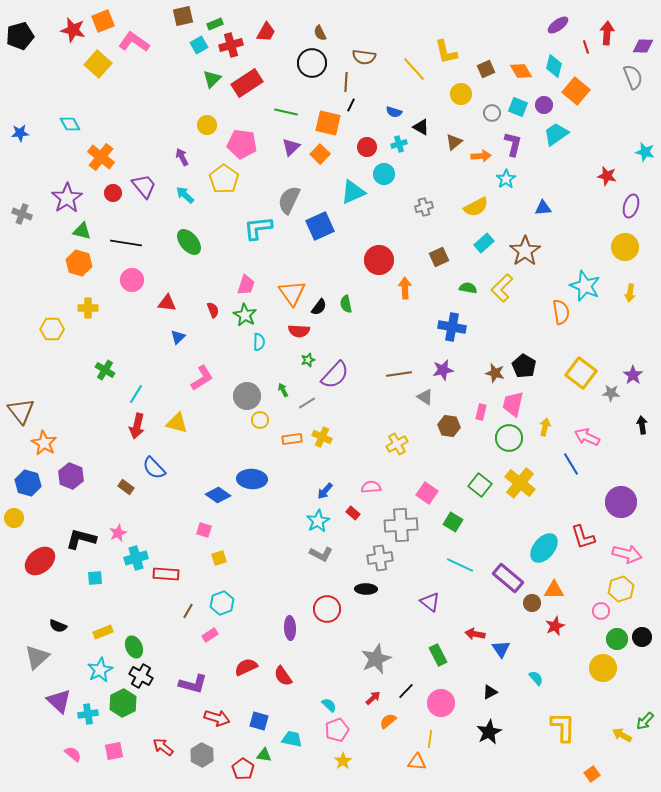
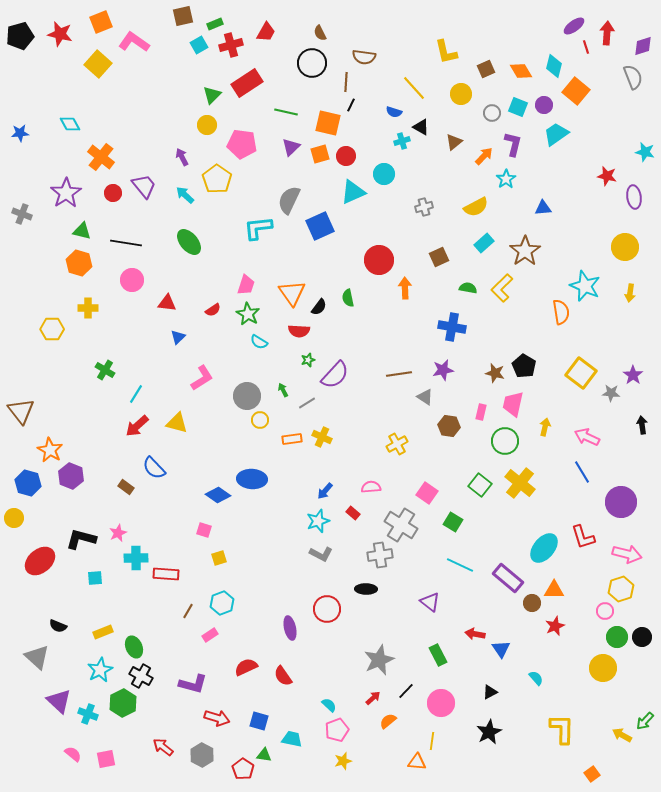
orange square at (103, 21): moved 2 px left, 1 px down
purple ellipse at (558, 25): moved 16 px right, 1 px down
red star at (73, 30): moved 13 px left, 4 px down
purple diamond at (643, 46): rotated 20 degrees counterclockwise
yellow line at (414, 69): moved 19 px down
green triangle at (212, 79): moved 16 px down
cyan cross at (399, 144): moved 3 px right, 3 px up
red circle at (367, 147): moved 21 px left, 9 px down
orange square at (320, 154): rotated 30 degrees clockwise
orange arrow at (481, 156): moved 3 px right; rotated 42 degrees counterclockwise
yellow pentagon at (224, 179): moved 7 px left
purple star at (67, 198): moved 1 px left, 5 px up
purple ellipse at (631, 206): moved 3 px right, 9 px up; rotated 25 degrees counterclockwise
green semicircle at (346, 304): moved 2 px right, 6 px up
red semicircle at (213, 310): rotated 77 degrees clockwise
green star at (245, 315): moved 3 px right, 1 px up
cyan semicircle at (259, 342): rotated 120 degrees clockwise
red arrow at (137, 426): rotated 35 degrees clockwise
green circle at (509, 438): moved 4 px left, 3 px down
orange star at (44, 443): moved 6 px right, 7 px down
blue line at (571, 464): moved 11 px right, 8 px down
cyan star at (318, 521): rotated 10 degrees clockwise
gray cross at (401, 525): rotated 36 degrees clockwise
cyan cross at (136, 558): rotated 15 degrees clockwise
gray cross at (380, 558): moved 3 px up
pink circle at (601, 611): moved 4 px right
purple ellipse at (290, 628): rotated 10 degrees counterclockwise
green circle at (617, 639): moved 2 px up
gray triangle at (37, 657): rotated 36 degrees counterclockwise
gray star at (376, 659): moved 3 px right, 1 px down
cyan cross at (88, 714): rotated 30 degrees clockwise
yellow L-shape at (563, 727): moved 1 px left, 2 px down
yellow line at (430, 739): moved 2 px right, 2 px down
pink square at (114, 751): moved 8 px left, 8 px down
yellow star at (343, 761): rotated 18 degrees clockwise
